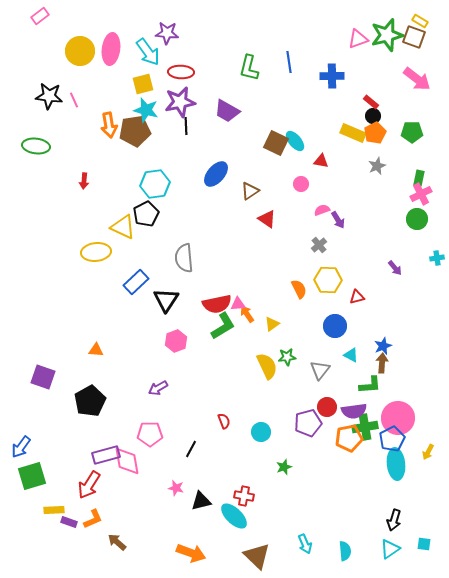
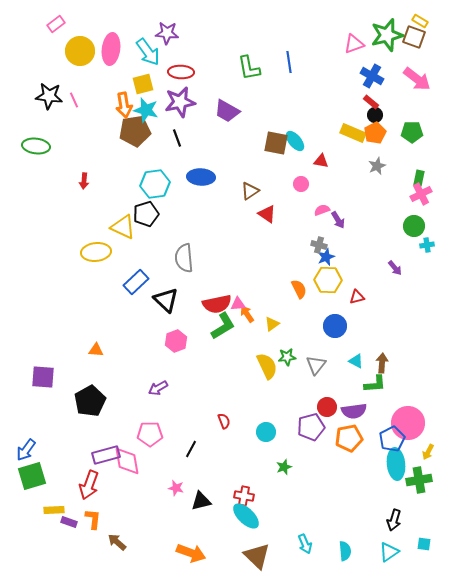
pink rectangle at (40, 16): moved 16 px right, 8 px down
pink triangle at (358, 39): moved 4 px left, 5 px down
green L-shape at (249, 68): rotated 24 degrees counterclockwise
blue cross at (332, 76): moved 40 px right; rotated 30 degrees clockwise
black circle at (373, 116): moved 2 px right, 1 px up
orange arrow at (109, 125): moved 15 px right, 20 px up
black line at (186, 126): moved 9 px left, 12 px down; rotated 18 degrees counterclockwise
brown square at (276, 143): rotated 15 degrees counterclockwise
blue ellipse at (216, 174): moved 15 px left, 3 px down; rotated 52 degrees clockwise
black pentagon at (146, 214): rotated 10 degrees clockwise
red triangle at (267, 219): moved 5 px up
green circle at (417, 219): moved 3 px left, 7 px down
gray cross at (319, 245): rotated 35 degrees counterclockwise
cyan cross at (437, 258): moved 10 px left, 13 px up
black triangle at (166, 300): rotated 20 degrees counterclockwise
blue star at (383, 346): moved 57 px left, 89 px up
cyan triangle at (351, 355): moved 5 px right, 6 px down
gray triangle at (320, 370): moved 4 px left, 5 px up
purple square at (43, 377): rotated 15 degrees counterclockwise
green L-shape at (370, 385): moved 5 px right, 1 px up
pink circle at (398, 418): moved 10 px right, 5 px down
purple pentagon at (308, 423): moved 3 px right, 4 px down
green cross at (365, 427): moved 54 px right, 53 px down
cyan circle at (261, 432): moved 5 px right
blue arrow at (21, 447): moved 5 px right, 3 px down
red arrow at (89, 485): rotated 12 degrees counterclockwise
cyan ellipse at (234, 516): moved 12 px right
orange L-shape at (93, 519): rotated 60 degrees counterclockwise
cyan triangle at (390, 549): moved 1 px left, 3 px down
